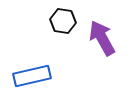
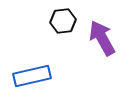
black hexagon: rotated 15 degrees counterclockwise
